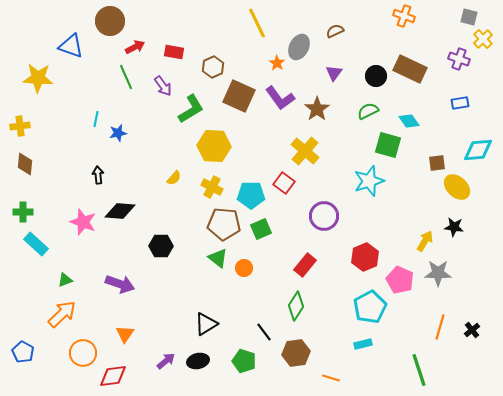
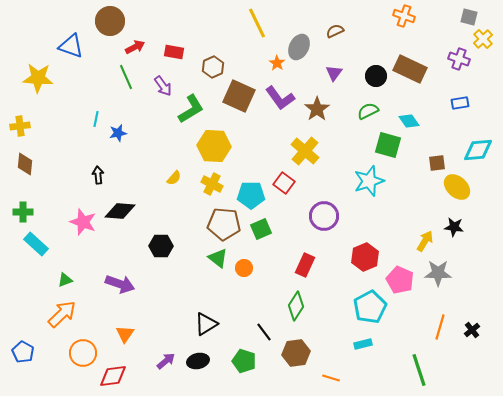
yellow cross at (212, 187): moved 3 px up
red rectangle at (305, 265): rotated 15 degrees counterclockwise
